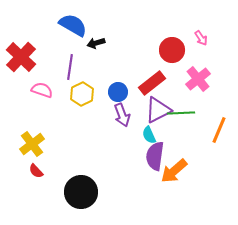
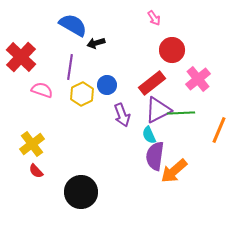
pink arrow: moved 47 px left, 20 px up
blue circle: moved 11 px left, 7 px up
